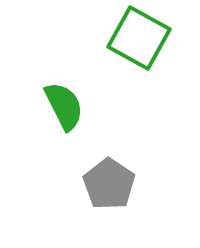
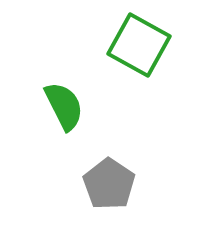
green square: moved 7 px down
